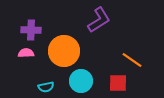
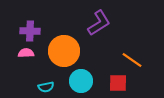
purple L-shape: moved 3 px down
purple cross: moved 1 px left, 1 px down
